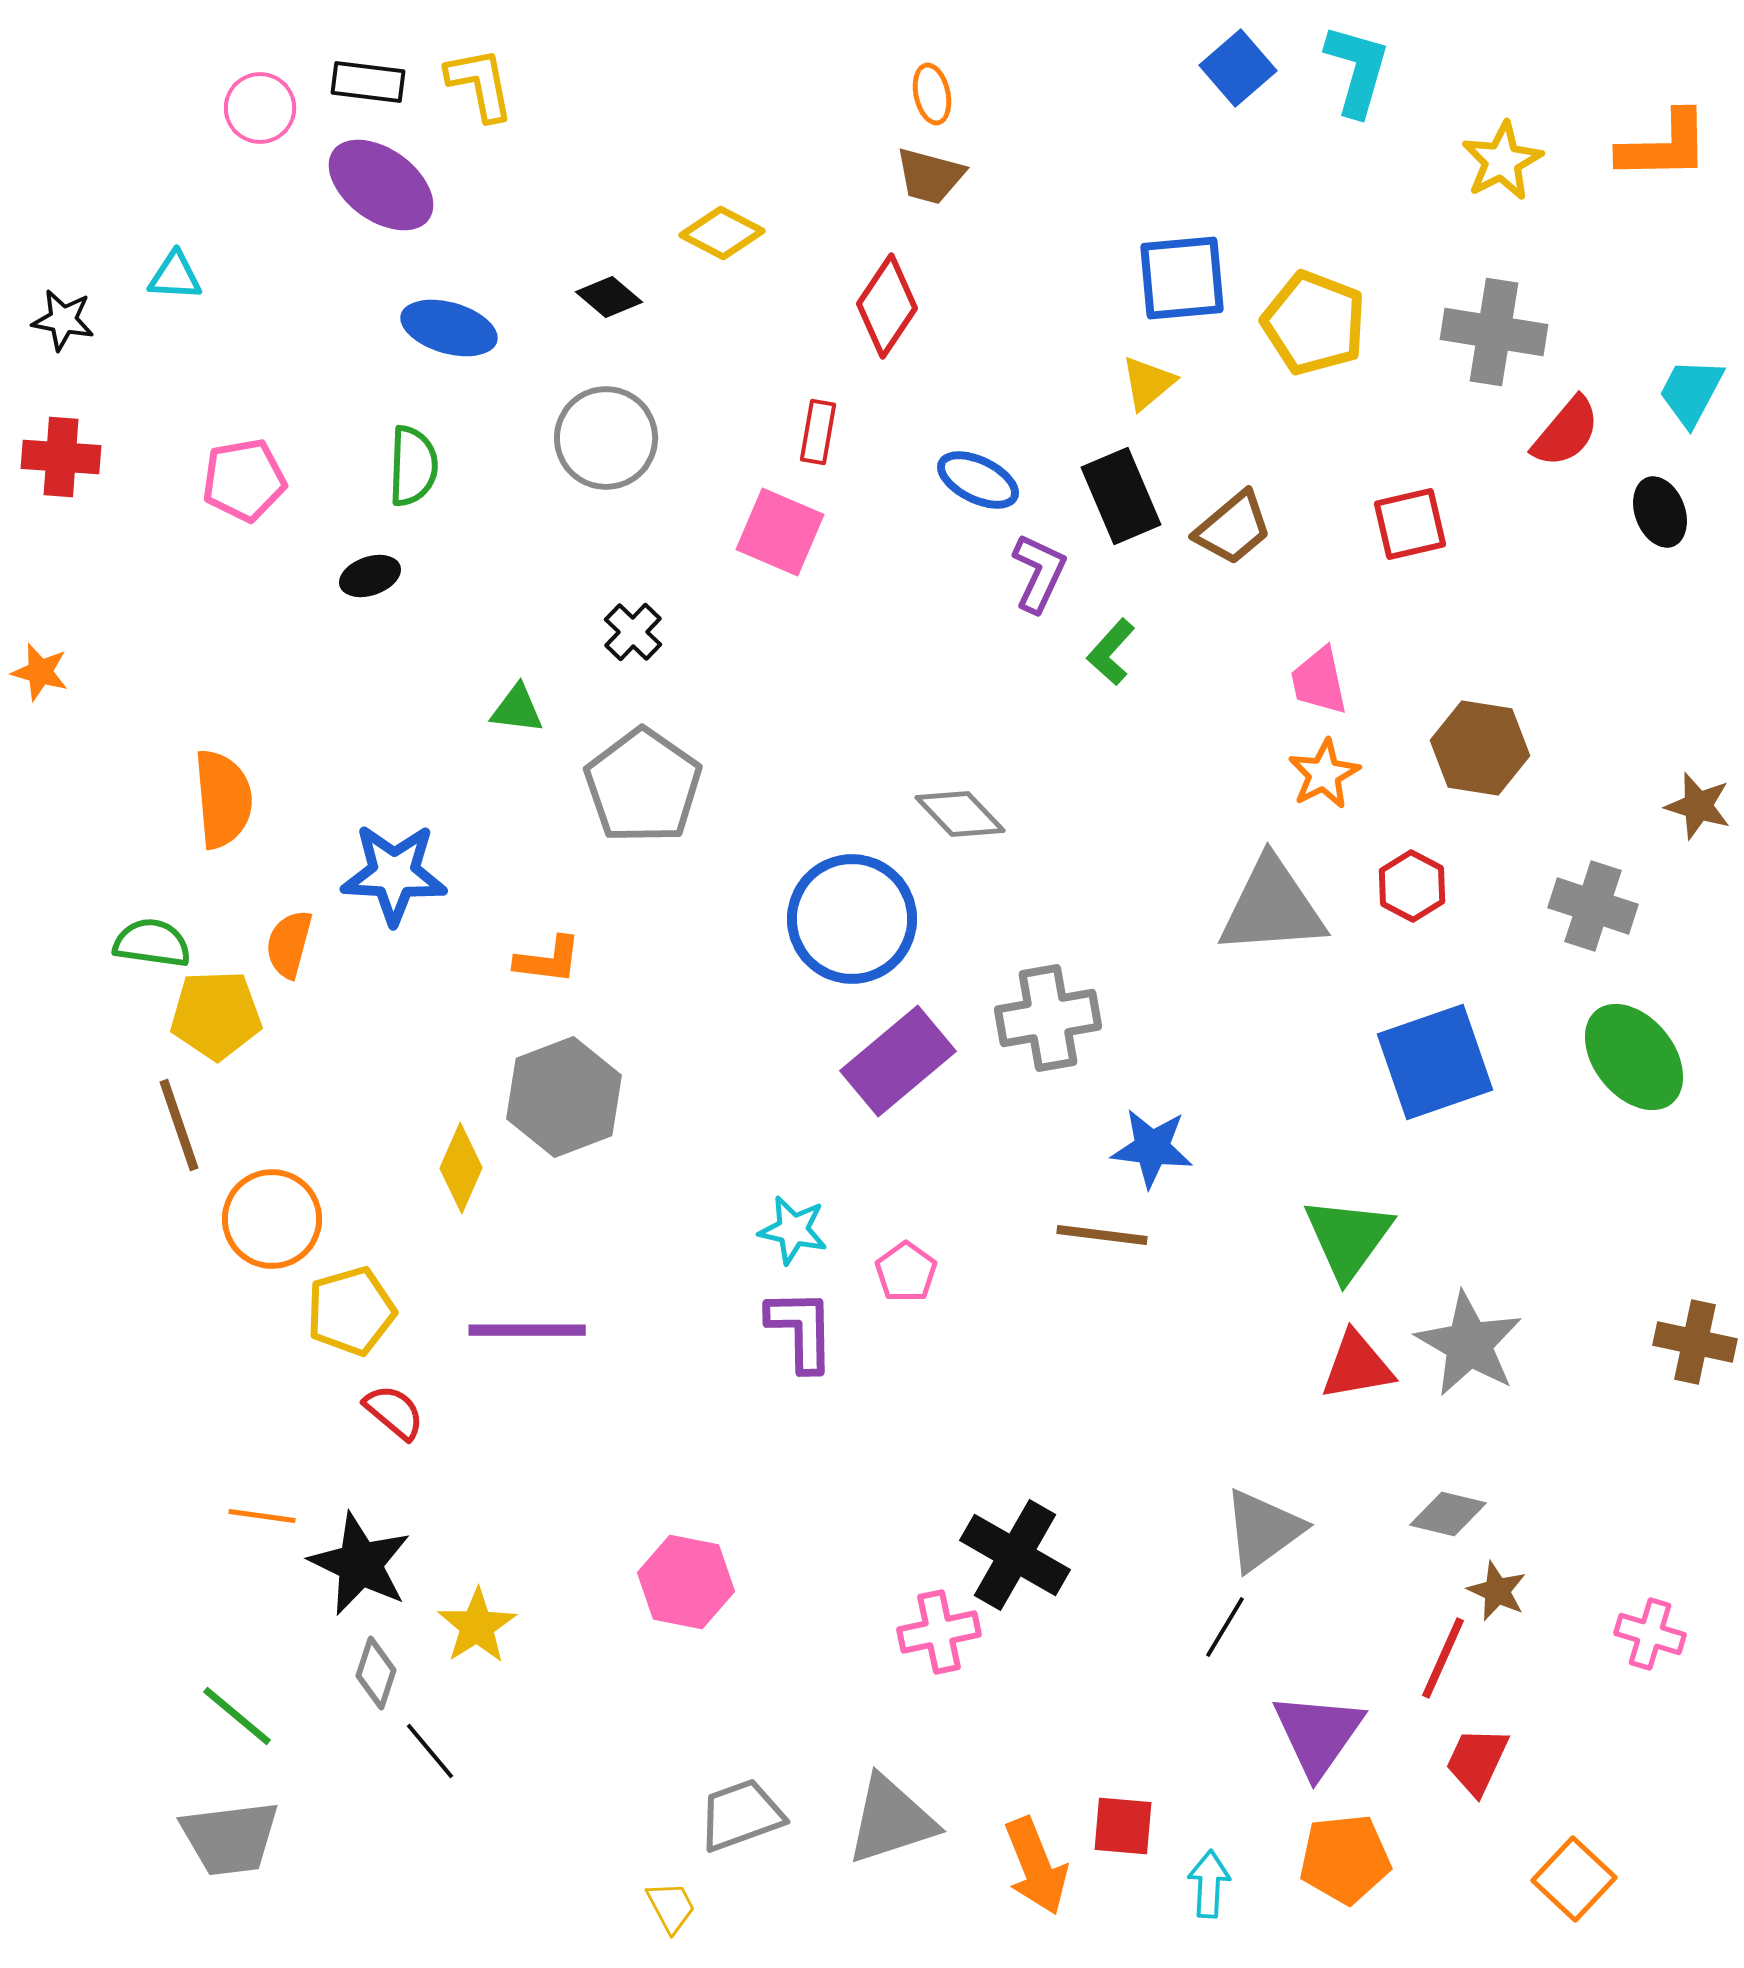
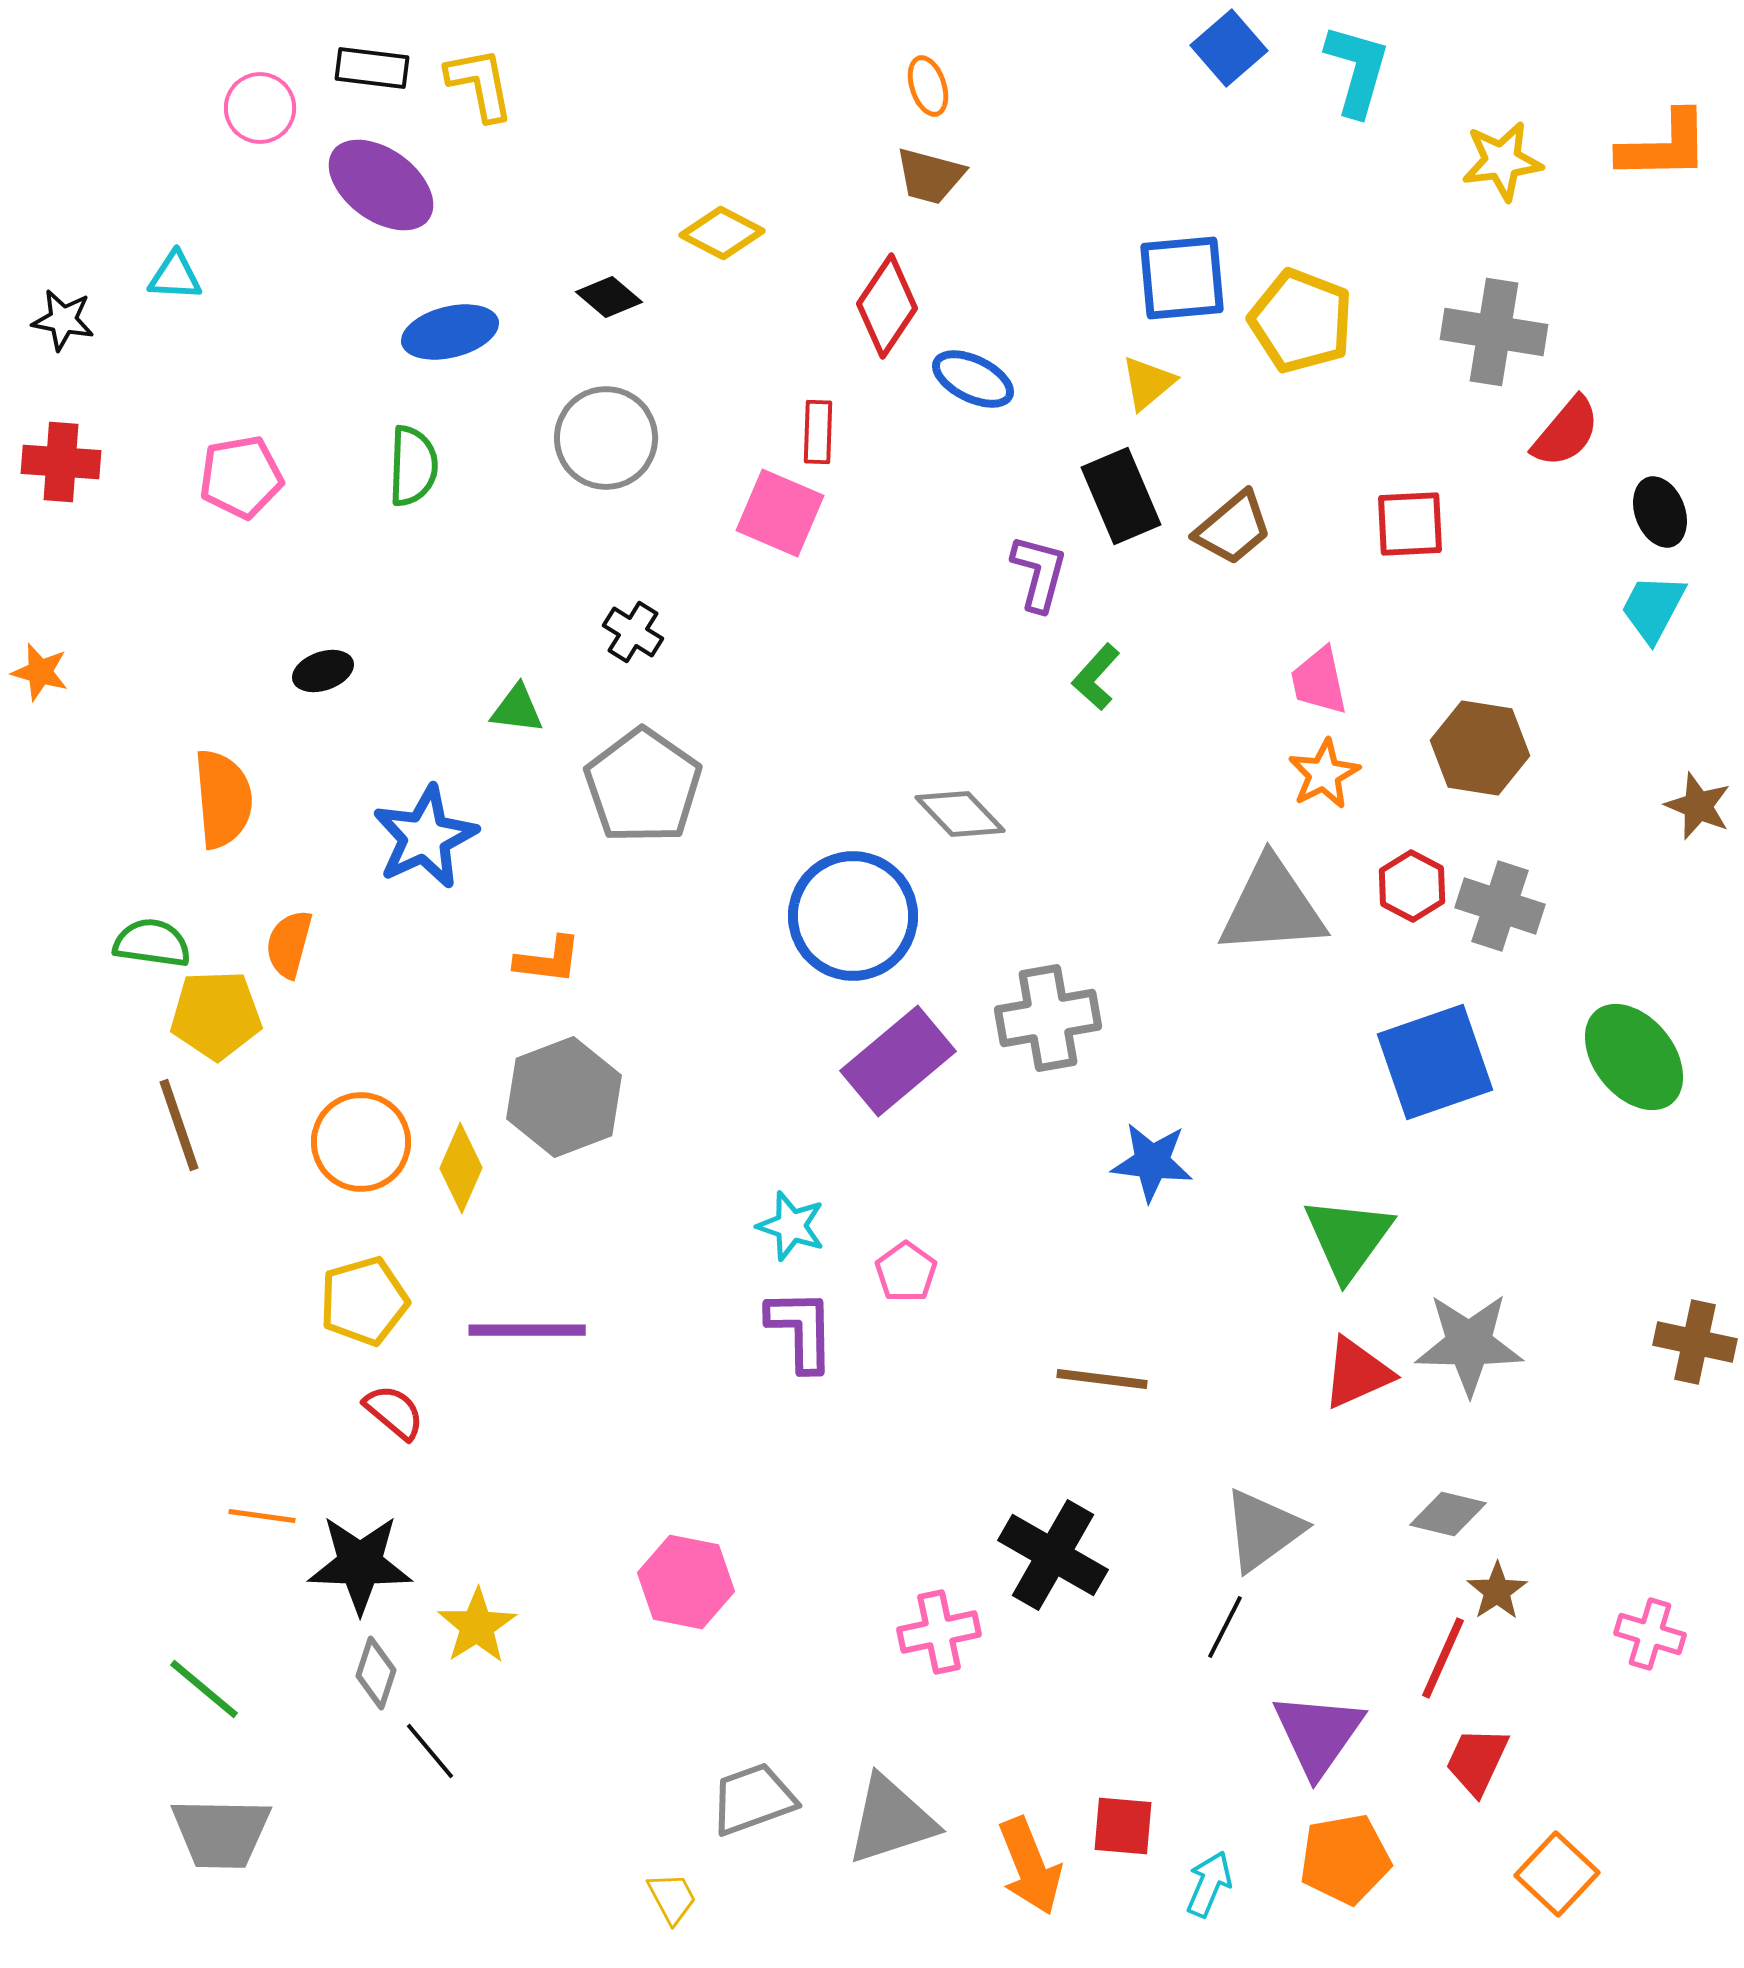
blue square at (1238, 68): moved 9 px left, 20 px up
black rectangle at (368, 82): moved 4 px right, 14 px up
orange ellipse at (932, 94): moved 4 px left, 8 px up; rotated 6 degrees counterclockwise
yellow star at (1502, 161): rotated 20 degrees clockwise
yellow pentagon at (1314, 323): moved 13 px left, 2 px up
blue ellipse at (449, 328): moved 1 px right, 4 px down; rotated 30 degrees counterclockwise
cyan trapezoid at (1691, 392): moved 38 px left, 216 px down
red rectangle at (818, 432): rotated 8 degrees counterclockwise
red cross at (61, 457): moved 5 px down
pink pentagon at (244, 480): moved 3 px left, 3 px up
blue ellipse at (978, 480): moved 5 px left, 101 px up
red square at (1410, 524): rotated 10 degrees clockwise
pink square at (780, 532): moved 19 px up
purple L-shape at (1039, 573): rotated 10 degrees counterclockwise
black ellipse at (370, 576): moved 47 px left, 95 px down
black cross at (633, 632): rotated 12 degrees counterclockwise
green L-shape at (1111, 652): moved 15 px left, 25 px down
brown star at (1698, 806): rotated 6 degrees clockwise
blue star at (394, 874): moved 31 px right, 37 px up; rotated 28 degrees counterclockwise
gray cross at (1593, 906): moved 93 px left
blue circle at (852, 919): moved 1 px right, 3 px up
blue star at (1152, 1148): moved 14 px down
orange circle at (272, 1219): moved 89 px right, 77 px up
cyan star at (793, 1230): moved 2 px left, 4 px up; rotated 6 degrees clockwise
brown line at (1102, 1235): moved 144 px down
yellow pentagon at (351, 1311): moved 13 px right, 10 px up
gray star at (1469, 1344): rotated 29 degrees counterclockwise
red triangle at (1357, 1366): moved 7 px down; rotated 14 degrees counterclockwise
black cross at (1015, 1555): moved 38 px right
black star at (360, 1564): rotated 24 degrees counterclockwise
brown star at (1497, 1591): rotated 14 degrees clockwise
black line at (1225, 1627): rotated 4 degrees counterclockwise
green line at (237, 1716): moved 33 px left, 27 px up
gray trapezoid at (741, 1815): moved 12 px right, 16 px up
gray trapezoid at (230, 1838): moved 9 px left, 5 px up; rotated 8 degrees clockwise
orange pentagon at (1345, 1859): rotated 4 degrees counterclockwise
orange arrow at (1036, 1866): moved 6 px left
orange square at (1574, 1879): moved 17 px left, 5 px up
cyan arrow at (1209, 1884): rotated 20 degrees clockwise
yellow trapezoid at (671, 1907): moved 1 px right, 9 px up
